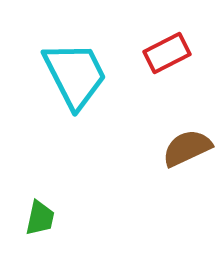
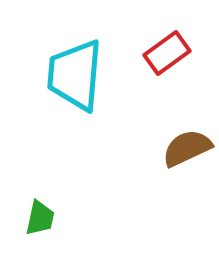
red rectangle: rotated 9 degrees counterclockwise
cyan trapezoid: rotated 148 degrees counterclockwise
